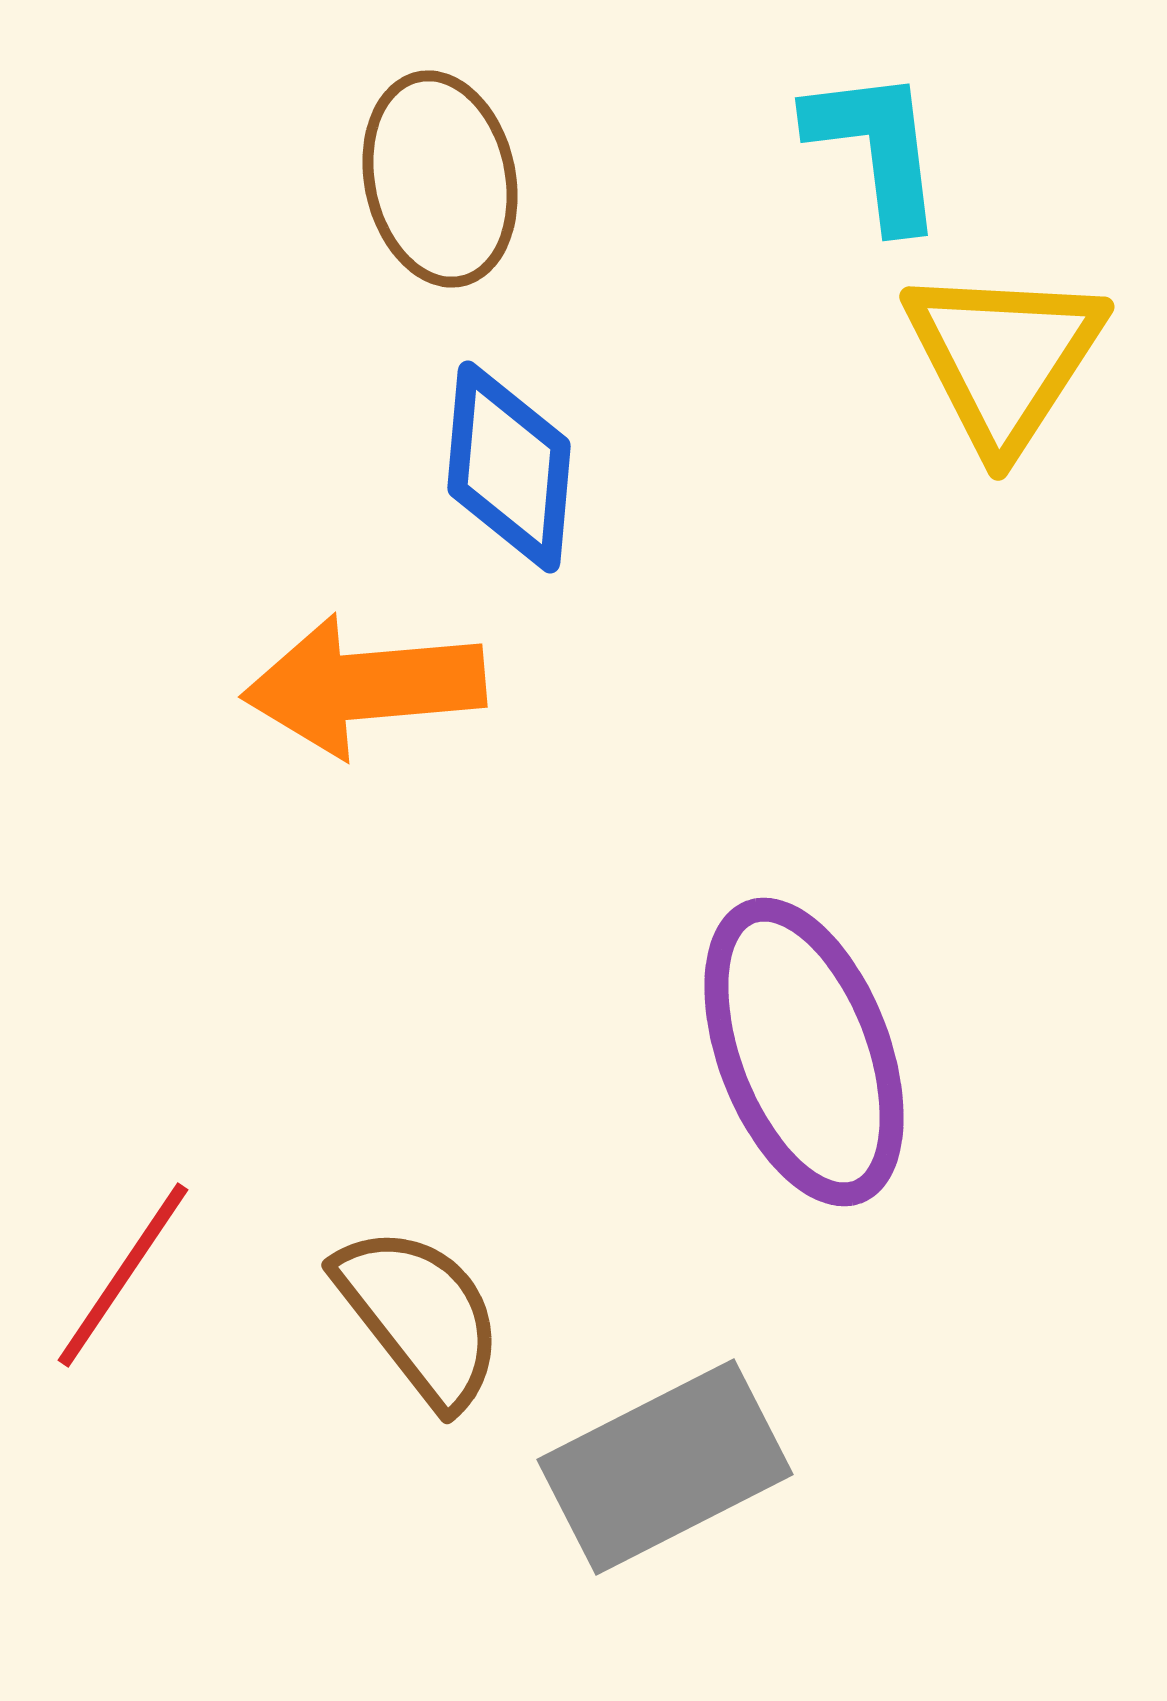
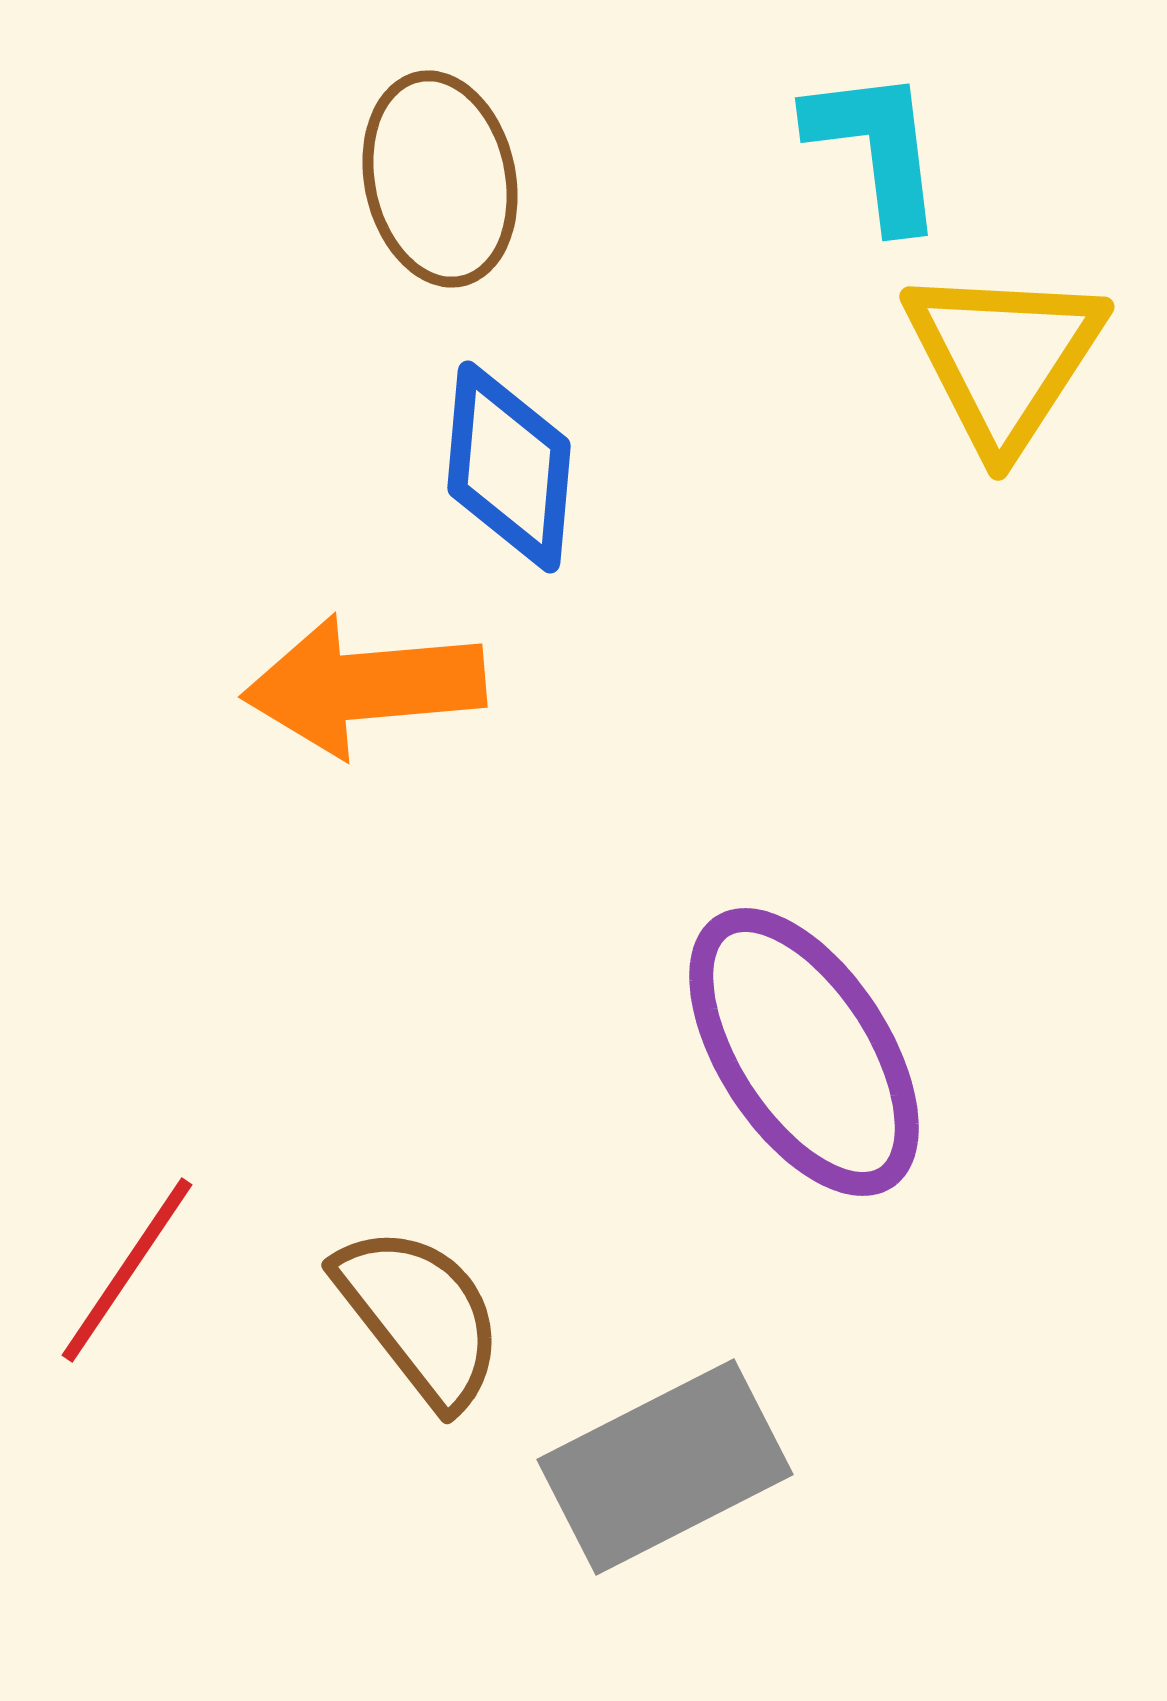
purple ellipse: rotated 12 degrees counterclockwise
red line: moved 4 px right, 5 px up
